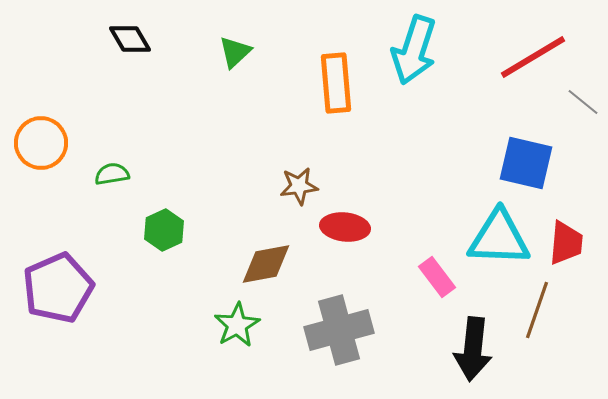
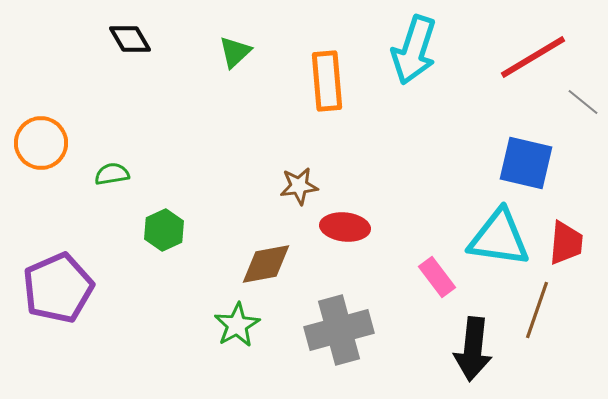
orange rectangle: moved 9 px left, 2 px up
cyan triangle: rotated 6 degrees clockwise
